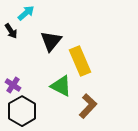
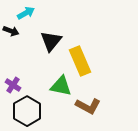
cyan arrow: rotated 12 degrees clockwise
black arrow: rotated 35 degrees counterclockwise
green triangle: rotated 15 degrees counterclockwise
brown L-shape: rotated 75 degrees clockwise
black hexagon: moved 5 px right
